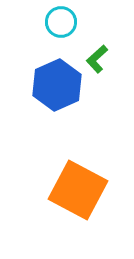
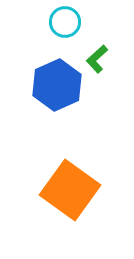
cyan circle: moved 4 px right
orange square: moved 8 px left; rotated 8 degrees clockwise
